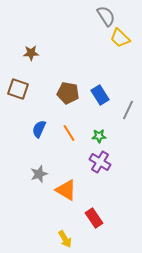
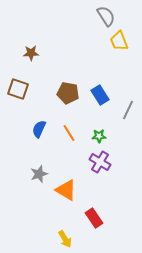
yellow trapezoid: moved 1 px left, 3 px down; rotated 25 degrees clockwise
